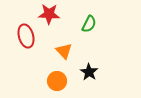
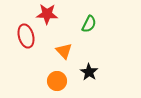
red star: moved 2 px left
